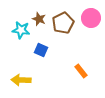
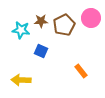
brown star: moved 2 px right, 2 px down; rotated 24 degrees counterclockwise
brown pentagon: moved 1 px right, 2 px down
blue square: moved 1 px down
